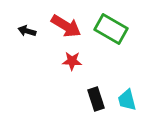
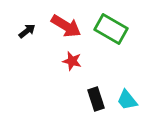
black arrow: rotated 126 degrees clockwise
red star: rotated 12 degrees clockwise
cyan trapezoid: rotated 25 degrees counterclockwise
